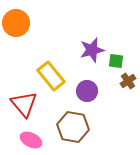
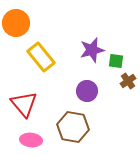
yellow rectangle: moved 10 px left, 19 px up
pink ellipse: rotated 20 degrees counterclockwise
